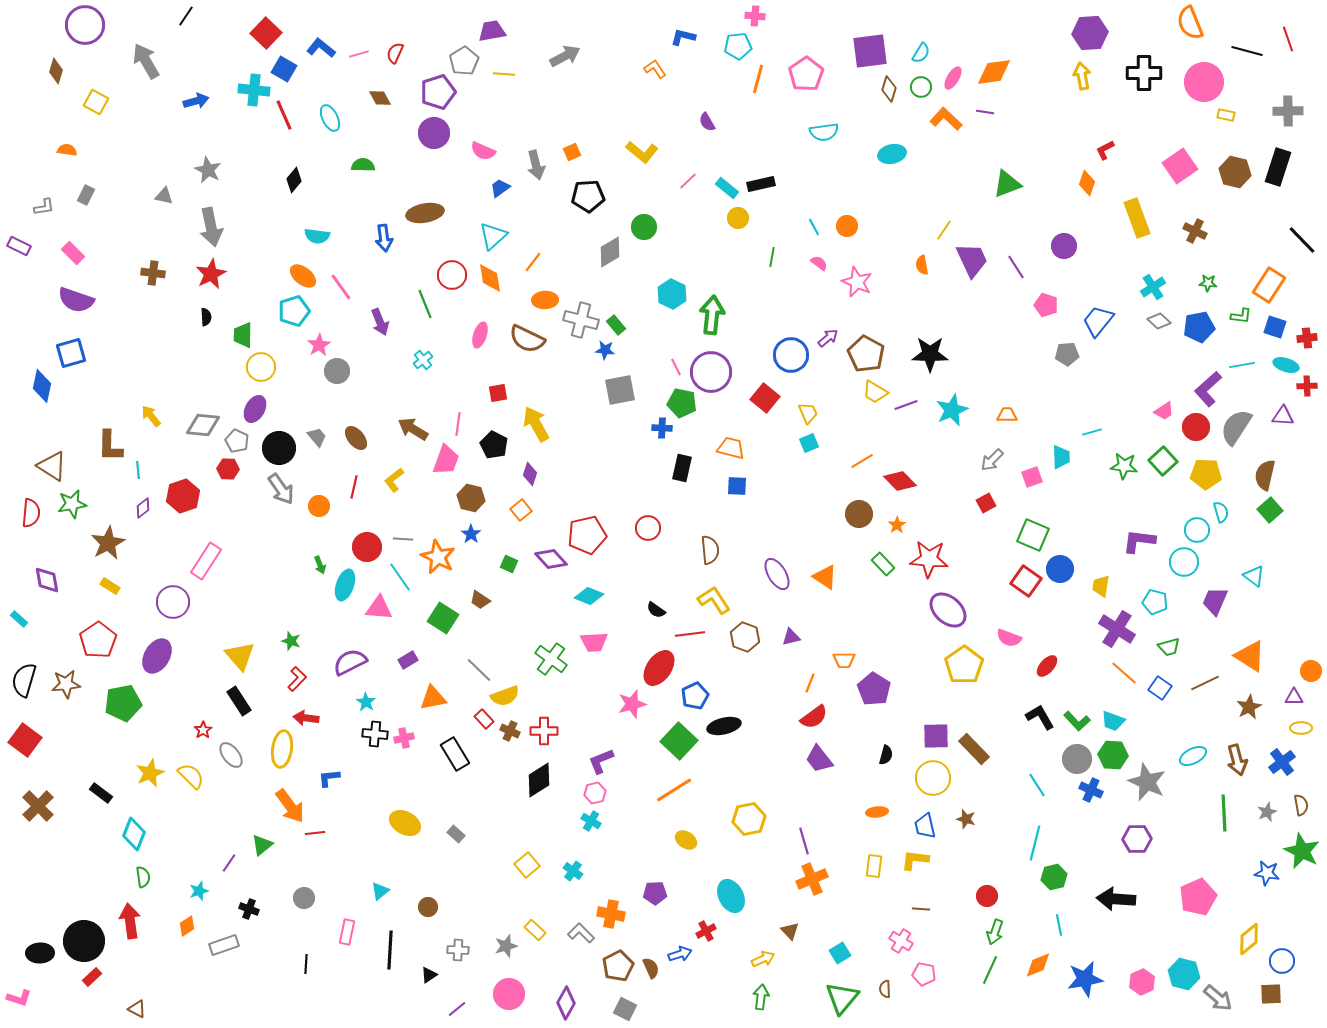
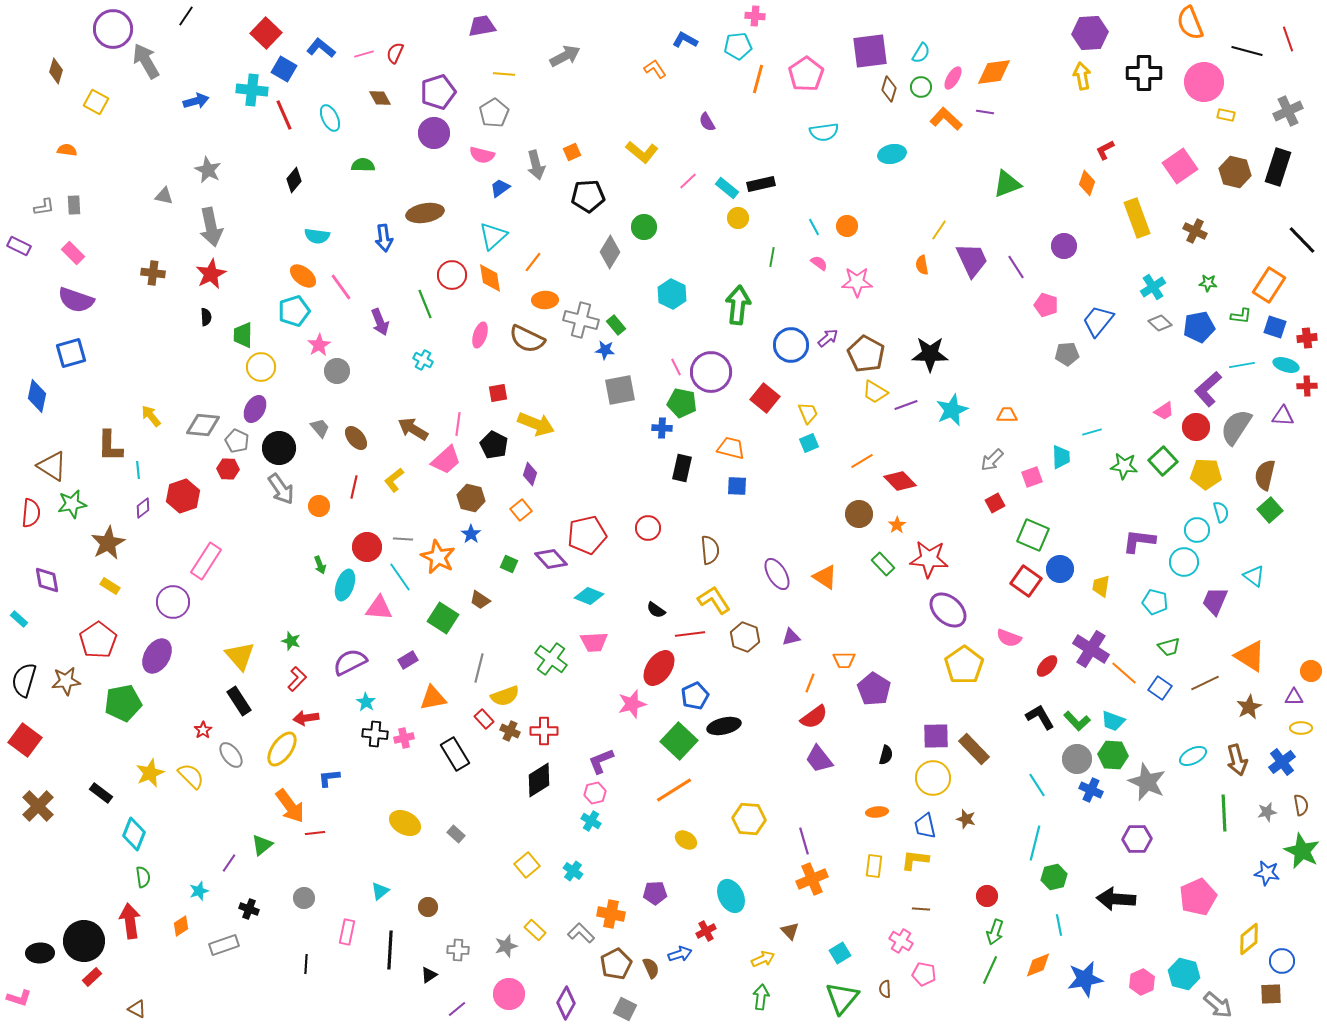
purple circle at (85, 25): moved 28 px right, 4 px down
purple trapezoid at (492, 31): moved 10 px left, 5 px up
blue L-shape at (683, 37): moved 2 px right, 3 px down; rotated 15 degrees clockwise
pink line at (359, 54): moved 5 px right
gray pentagon at (464, 61): moved 30 px right, 52 px down
cyan cross at (254, 90): moved 2 px left
gray cross at (1288, 111): rotated 24 degrees counterclockwise
pink semicircle at (483, 151): moved 1 px left, 4 px down; rotated 10 degrees counterclockwise
gray rectangle at (86, 195): moved 12 px left, 10 px down; rotated 30 degrees counterclockwise
yellow line at (944, 230): moved 5 px left
gray diamond at (610, 252): rotated 28 degrees counterclockwise
pink star at (857, 282): rotated 24 degrees counterclockwise
green arrow at (712, 315): moved 26 px right, 10 px up
gray diamond at (1159, 321): moved 1 px right, 2 px down
blue circle at (791, 355): moved 10 px up
cyan cross at (423, 360): rotated 24 degrees counterclockwise
blue diamond at (42, 386): moved 5 px left, 10 px down
yellow arrow at (536, 424): rotated 141 degrees clockwise
gray trapezoid at (317, 437): moved 3 px right, 9 px up
pink trapezoid at (446, 460): rotated 28 degrees clockwise
red square at (986, 503): moved 9 px right
purple cross at (1117, 629): moved 26 px left, 20 px down
gray line at (479, 670): moved 2 px up; rotated 60 degrees clockwise
brown star at (66, 684): moved 3 px up
red arrow at (306, 718): rotated 15 degrees counterclockwise
yellow ellipse at (282, 749): rotated 27 degrees clockwise
gray star at (1267, 812): rotated 12 degrees clockwise
yellow hexagon at (749, 819): rotated 16 degrees clockwise
orange diamond at (187, 926): moved 6 px left
brown pentagon at (618, 966): moved 2 px left, 2 px up
gray arrow at (1218, 998): moved 7 px down
